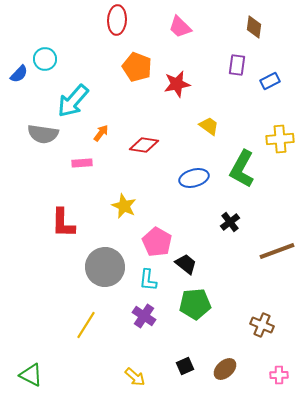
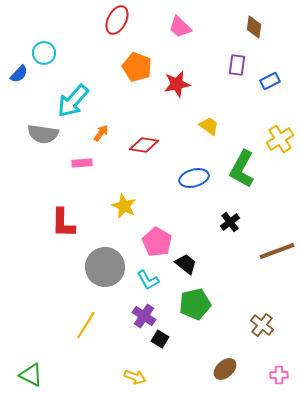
red ellipse: rotated 24 degrees clockwise
cyan circle: moved 1 px left, 6 px up
yellow cross: rotated 28 degrees counterclockwise
cyan L-shape: rotated 35 degrees counterclockwise
green pentagon: rotated 8 degrees counterclockwise
brown cross: rotated 15 degrees clockwise
black square: moved 25 px left, 27 px up; rotated 36 degrees counterclockwise
yellow arrow: rotated 20 degrees counterclockwise
